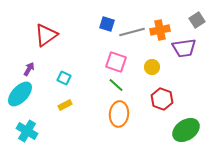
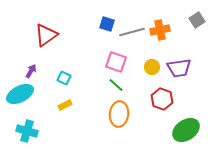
purple trapezoid: moved 5 px left, 20 px down
purple arrow: moved 2 px right, 2 px down
cyan ellipse: rotated 20 degrees clockwise
cyan cross: rotated 15 degrees counterclockwise
